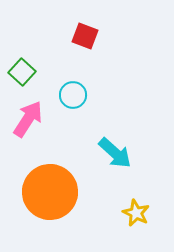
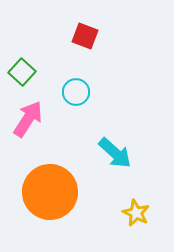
cyan circle: moved 3 px right, 3 px up
